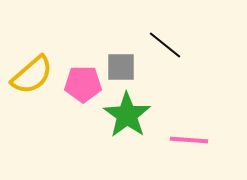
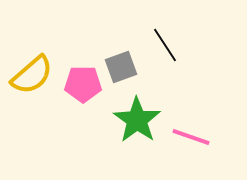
black line: rotated 18 degrees clockwise
gray square: rotated 20 degrees counterclockwise
green star: moved 10 px right, 5 px down
pink line: moved 2 px right, 3 px up; rotated 15 degrees clockwise
